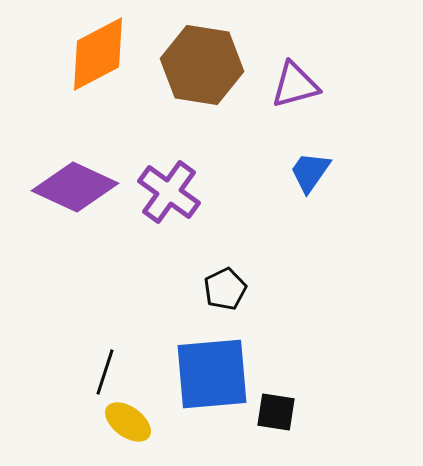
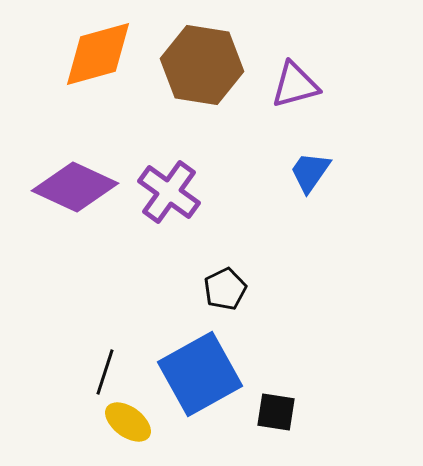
orange diamond: rotated 12 degrees clockwise
blue square: moved 12 px left; rotated 24 degrees counterclockwise
